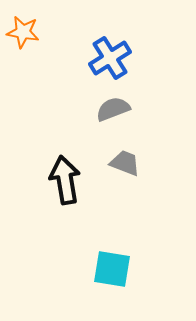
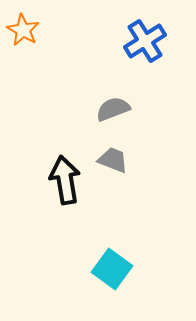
orange star: moved 2 px up; rotated 20 degrees clockwise
blue cross: moved 35 px right, 17 px up
gray trapezoid: moved 12 px left, 3 px up
cyan square: rotated 27 degrees clockwise
